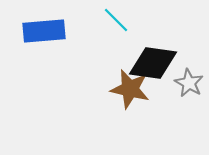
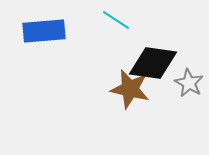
cyan line: rotated 12 degrees counterclockwise
